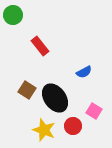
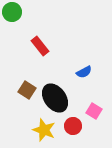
green circle: moved 1 px left, 3 px up
